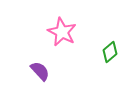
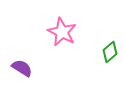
purple semicircle: moved 18 px left, 3 px up; rotated 15 degrees counterclockwise
